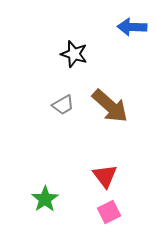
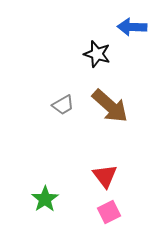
black star: moved 23 px right
